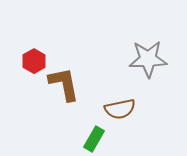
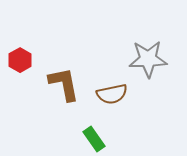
red hexagon: moved 14 px left, 1 px up
brown semicircle: moved 8 px left, 15 px up
green rectangle: rotated 65 degrees counterclockwise
